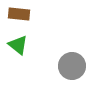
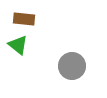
brown rectangle: moved 5 px right, 5 px down
